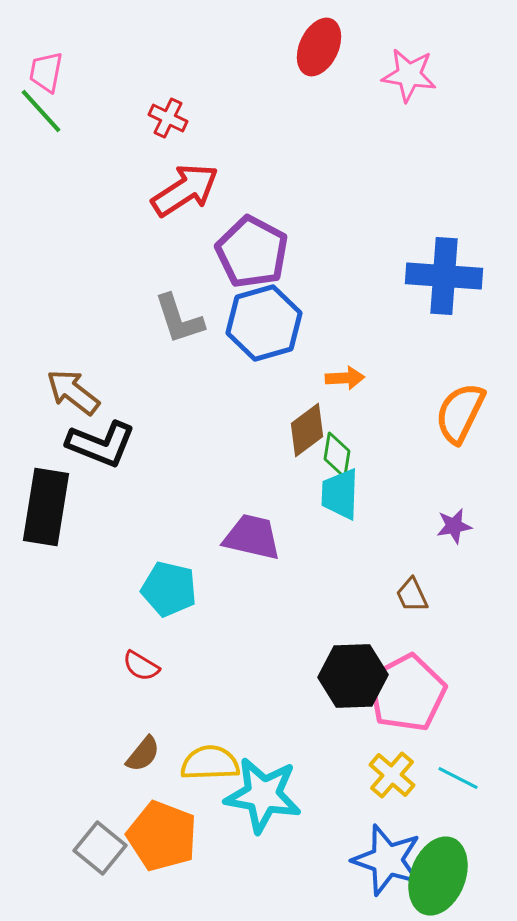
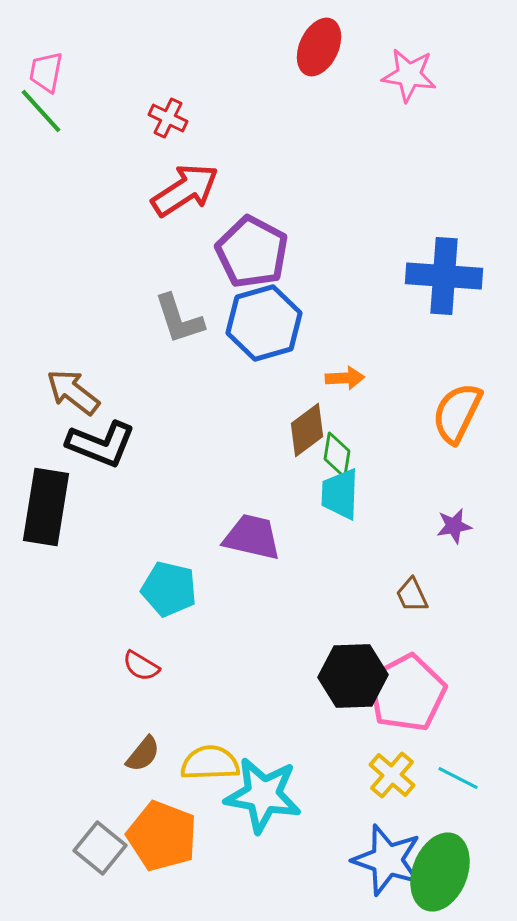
orange semicircle: moved 3 px left
green ellipse: moved 2 px right, 4 px up
